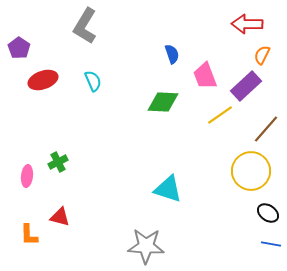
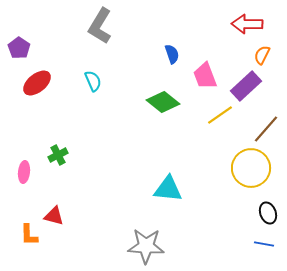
gray L-shape: moved 15 px right
red ellipse: moved 6 px left, 3 px down; rotated 20 degrees counterclockwise
green diamond: rotated 36 degrees clockwise
green cross: moved 7 px up
yellow circle: moved 3 px up
pink ellipse: moved 3 px left, 4 px up
cyan triangle: rotated 12 degrees counterclockwise
black ellipse: rotated 35 degrees clockwise
red triangle: moved 6 px left, 1 px up
blue line: moved 7 px left
